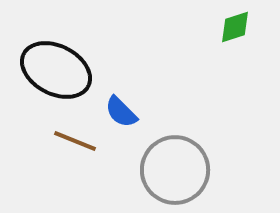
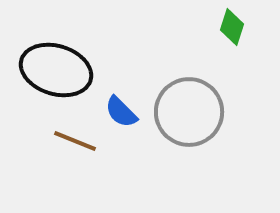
green diamond: moved 3 px left; rotated 54 degrees counterclockwise
black ellipse: rotated 10 degrees counterclockwise
gray circle: moved 14 px right, 58 px up
